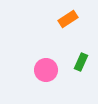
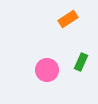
pink circle: moved 1 px right
